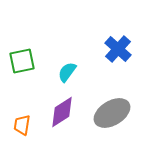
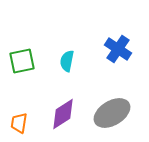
blue cross: rotated 8 degrees counterclockwise
cyan semicircle: moved 11 px up; rotated 25 degrees counterclockwise
purple diamond: moved 1 px right, 2 px down
orange trapezoid: moved 3 px left, 2 px up
